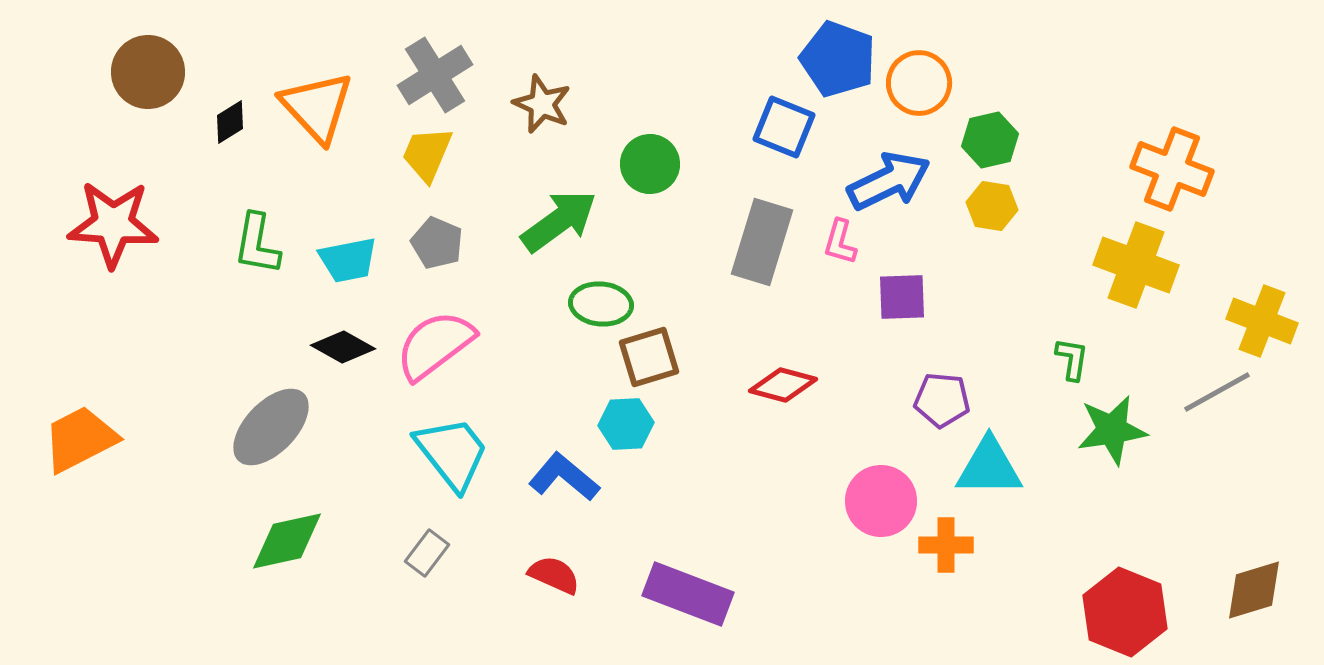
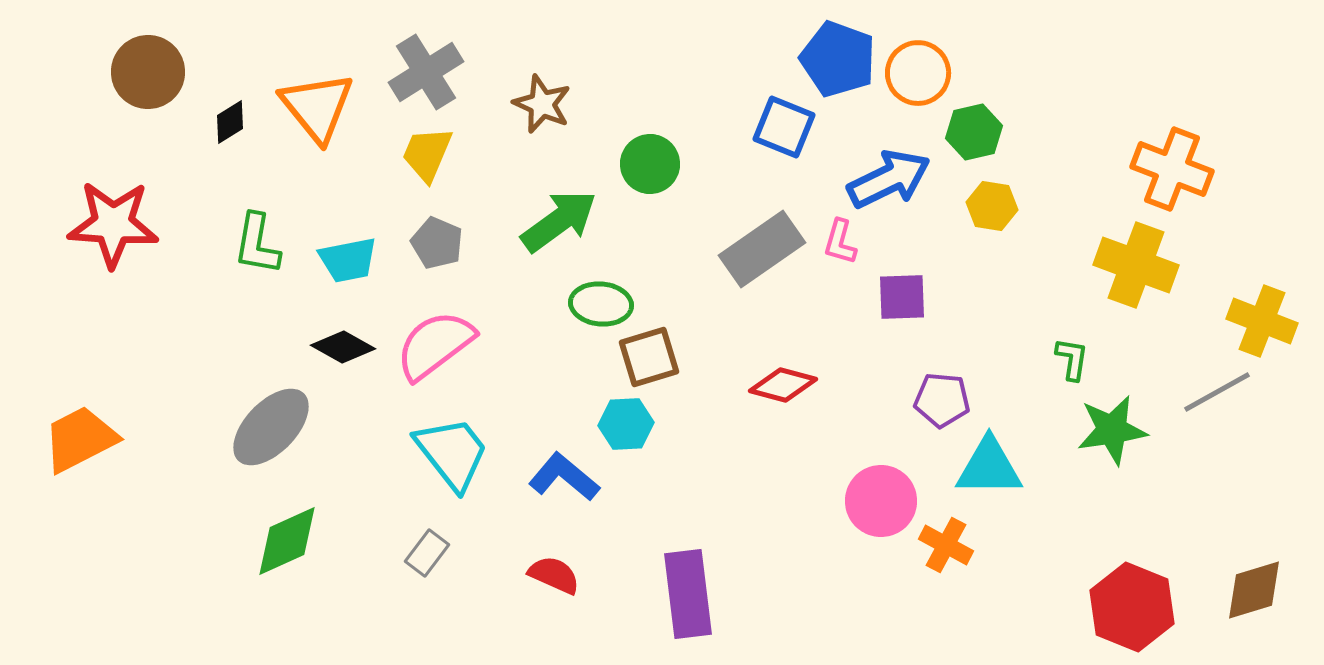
gray cross at (435, 75): moved 9 px left, 3 px up
orange circle at (919, 83): moved 1 px left, 10 px up
orange triangle at (317, 107): rotated 4 degrees clockwise
green hexagon at (990, 140): moved 16 px left, 8 px up
blue arrow at (889, 181): moved 2 px up
gray rectangle at (762, 242): moved 7 px down; rotated 38 degrees clockwise
green diamond at (287, 541): rotated 12 degrees counterclockwise
orange cross at (946, 545): rotated 28 degrees clockwise
purple rectangle at (688, 594): rotated 62 degrees clockwise
red hexagon at (1125, 612): moved 7 px right, 5 px up
